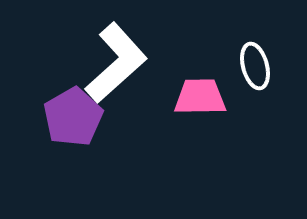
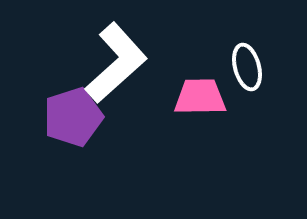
white ellipse: moved 8 px left, 1 px down
purple pentagon: rotated 12 degrees clockwise
